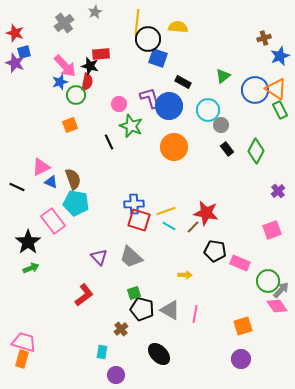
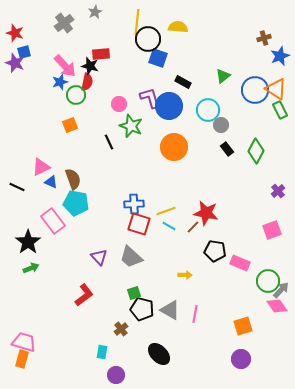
red square at (139, 220): moved 4 px down
